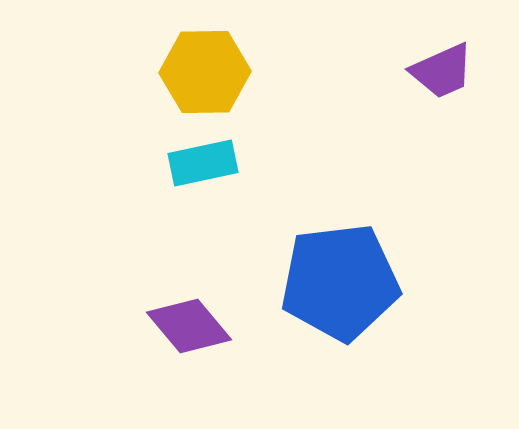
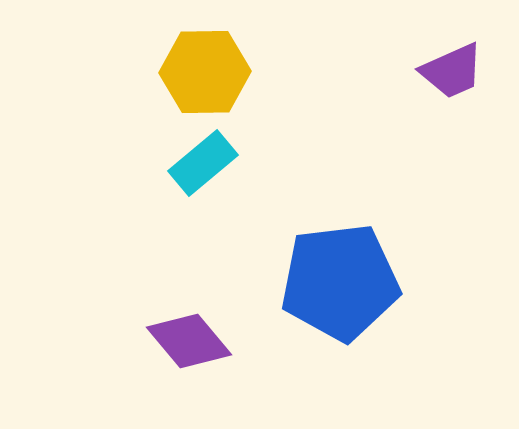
purple trapezoid: moved 10 px right
cyan rectangle: rotated 28 degrees counterclockwise
purple diamond: moved 15 px down
